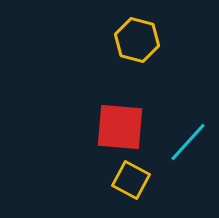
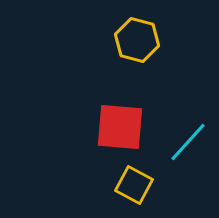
yellow square: moved 3 px right, 5 px down
